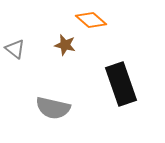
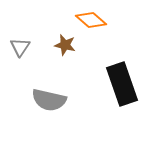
gray triangle: moved 5 px right, 2 px up; rotated 25 degrees clockwise
black rectangle: moved 1 px right
gray semicircle: moved 4 px left, 8 px up
